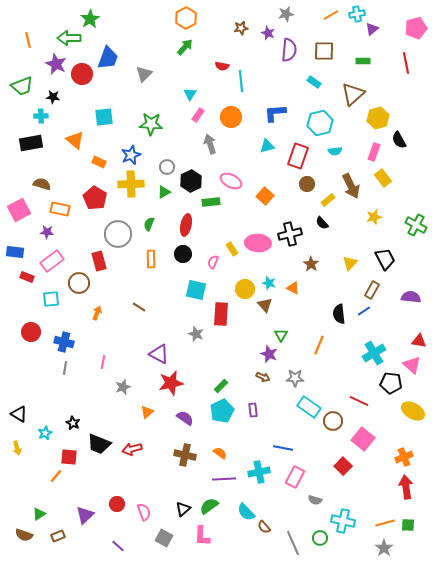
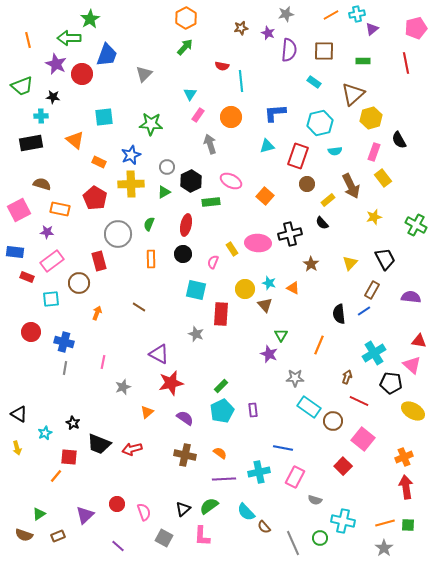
blue trapezoid at (108, 58): moved 1 px left, 3 px up
yellow hexagon at (378, 118): moved 7 px left
brown arrow at (263, 377): moved 84 px right; rotated 96 degrees counterclockwise
